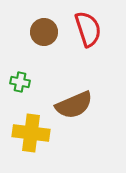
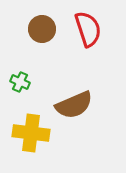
brown circle: moved 2 px left, 3 px up
green cross: rotated 12 degrees clockwise
